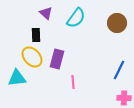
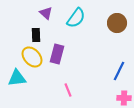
purple rectangle: moved 5 px up
blue line: moved 1 px down
pink line: moved 5 px left, 8 px down; rotated 16 degrees counterclockwise
